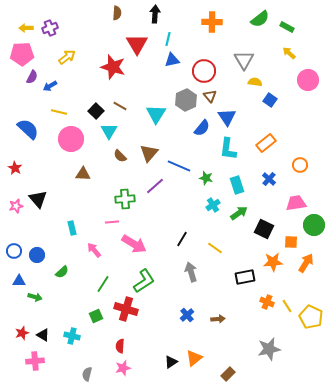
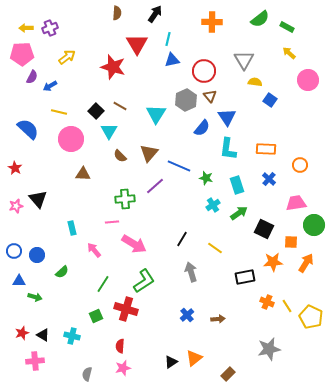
black arrow at (155, 14): rotated 30 degrees clockwise
orange rectangle at (266, 143): moved 6 px down; rotated 42 degrees clockwise
